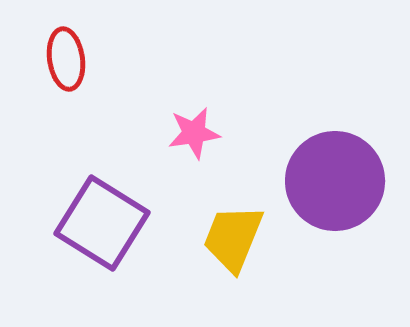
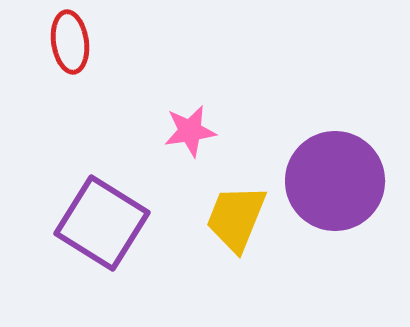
red ellipse: moved 4 px right, 17 px up
pink star: moved 4 px left, 2 px up
yellow trapezoid: moved 3 px right, 20 px up
